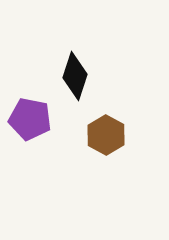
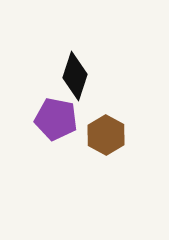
purple pentagon: moved 26 px right
